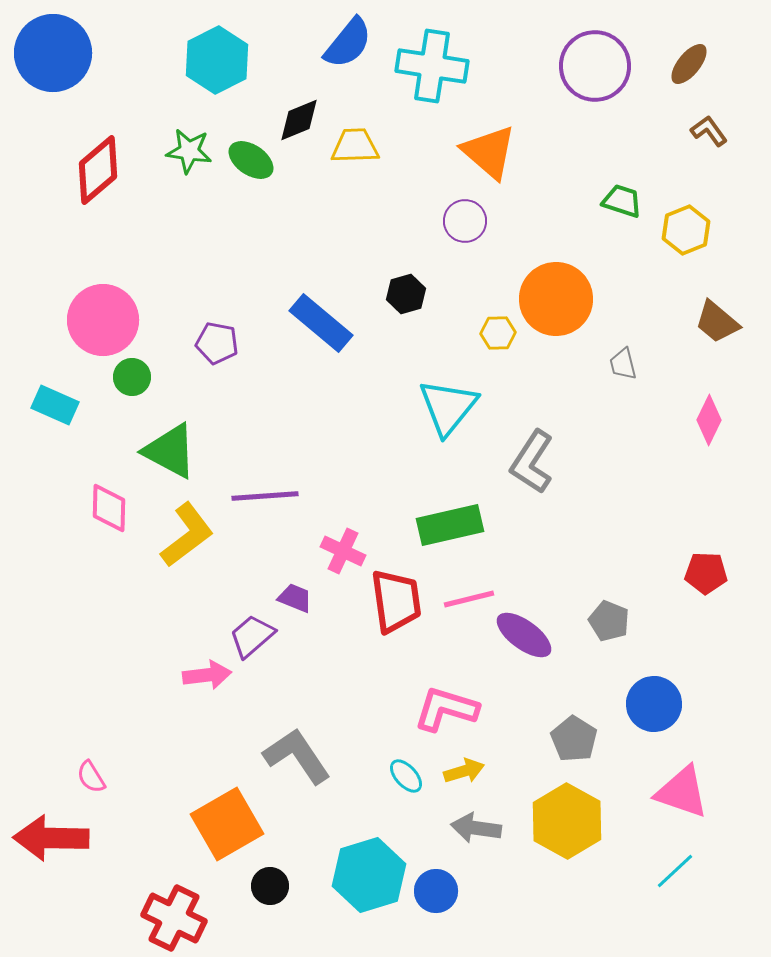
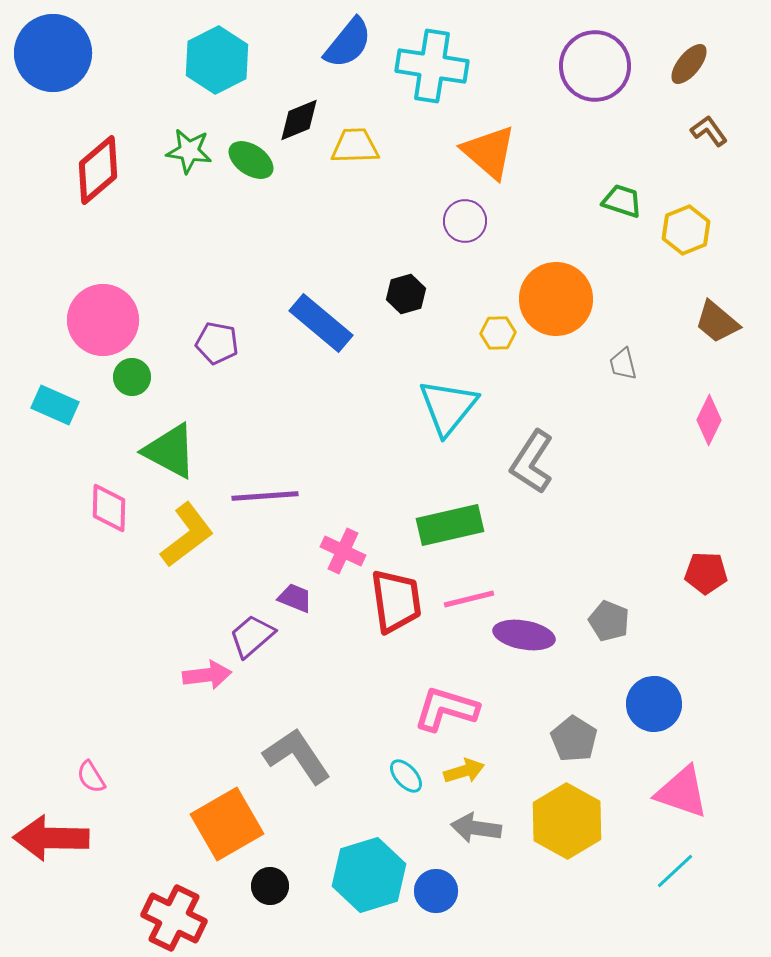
purple ellipse at (524, 635): rotated 26 degrees counterclockwise
